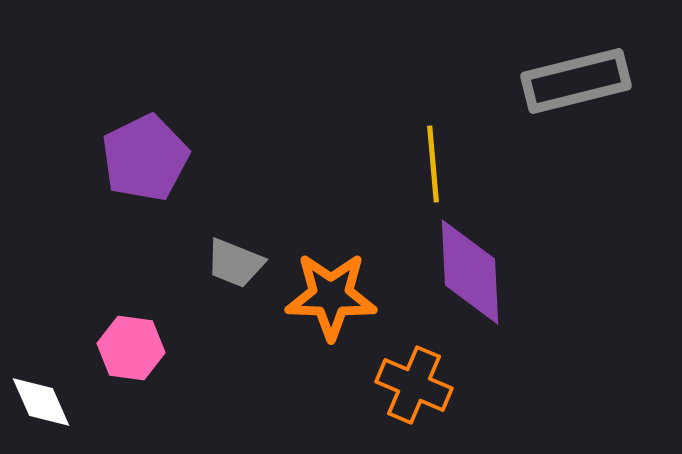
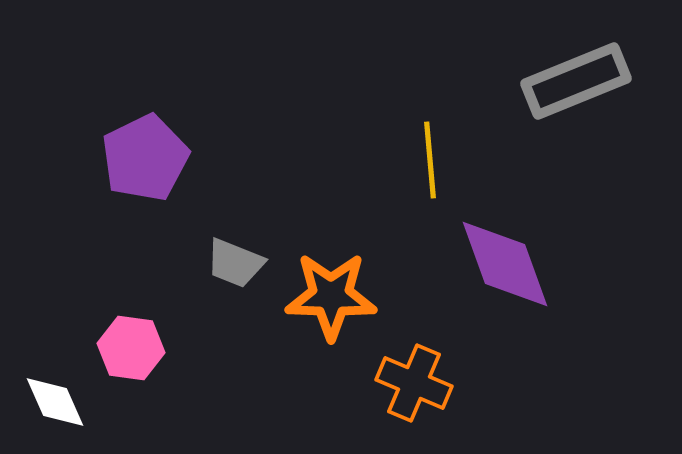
gray rectangle: rotated 8 degrees counterclockwise
yellow line: moved 3 px left, 4 px up
purple diamond: moved 35 px right, 8 px up; rotated 17 degrees counterclockwise
orange cross: moved 2 px up
white diamond: moved 14 px right
